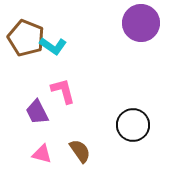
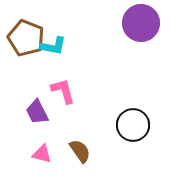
cyan L-shape: rotated 24 degrees counterclockwise
